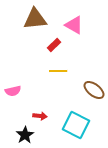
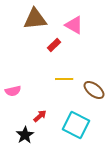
yellow line: moved 6 px right, 8 px down
red arrow: rotated 48 degrees counterclockwise
